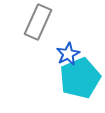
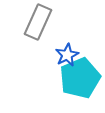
blue star: moved 1 px left, 1 px down
